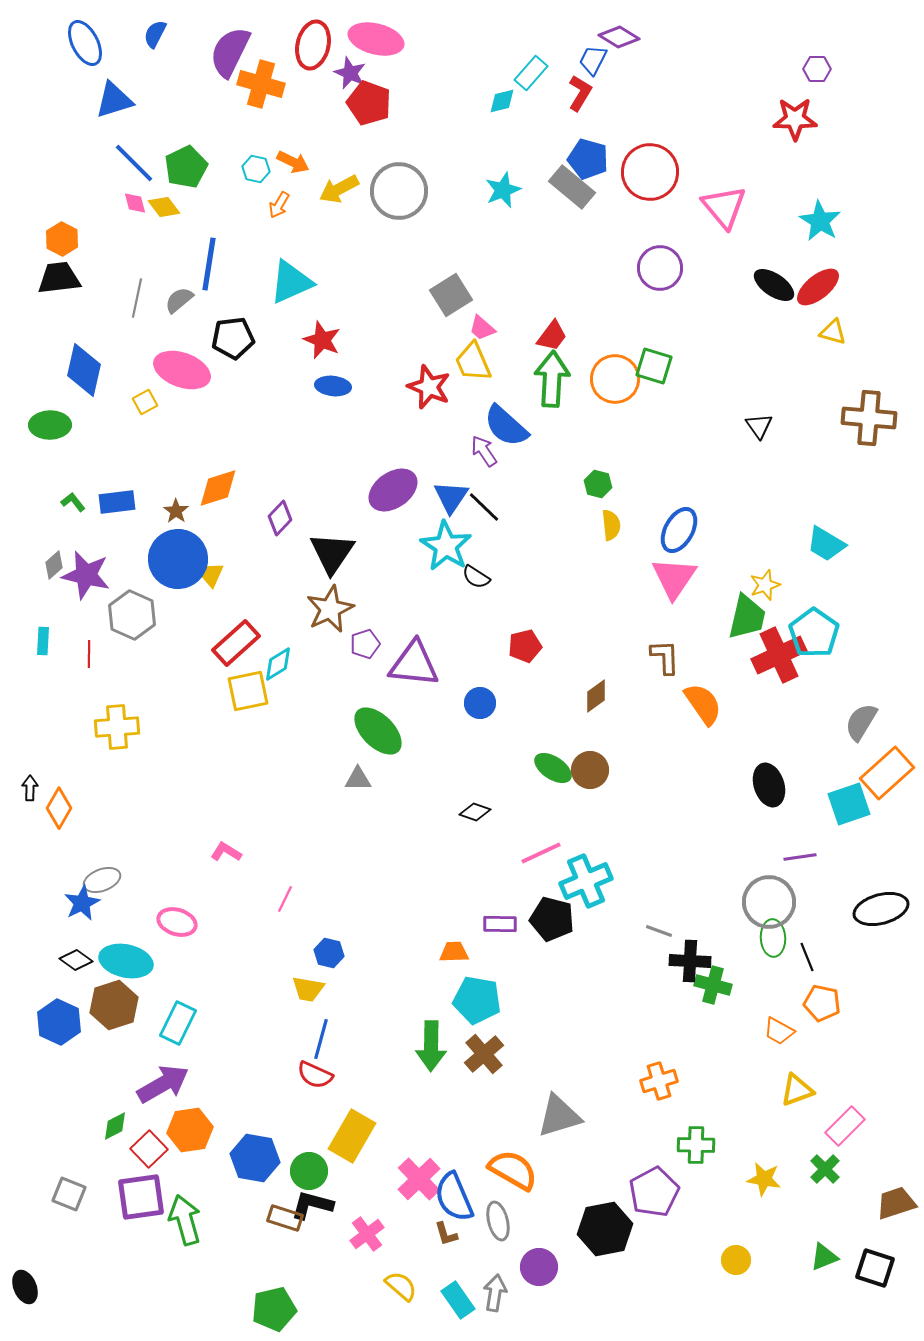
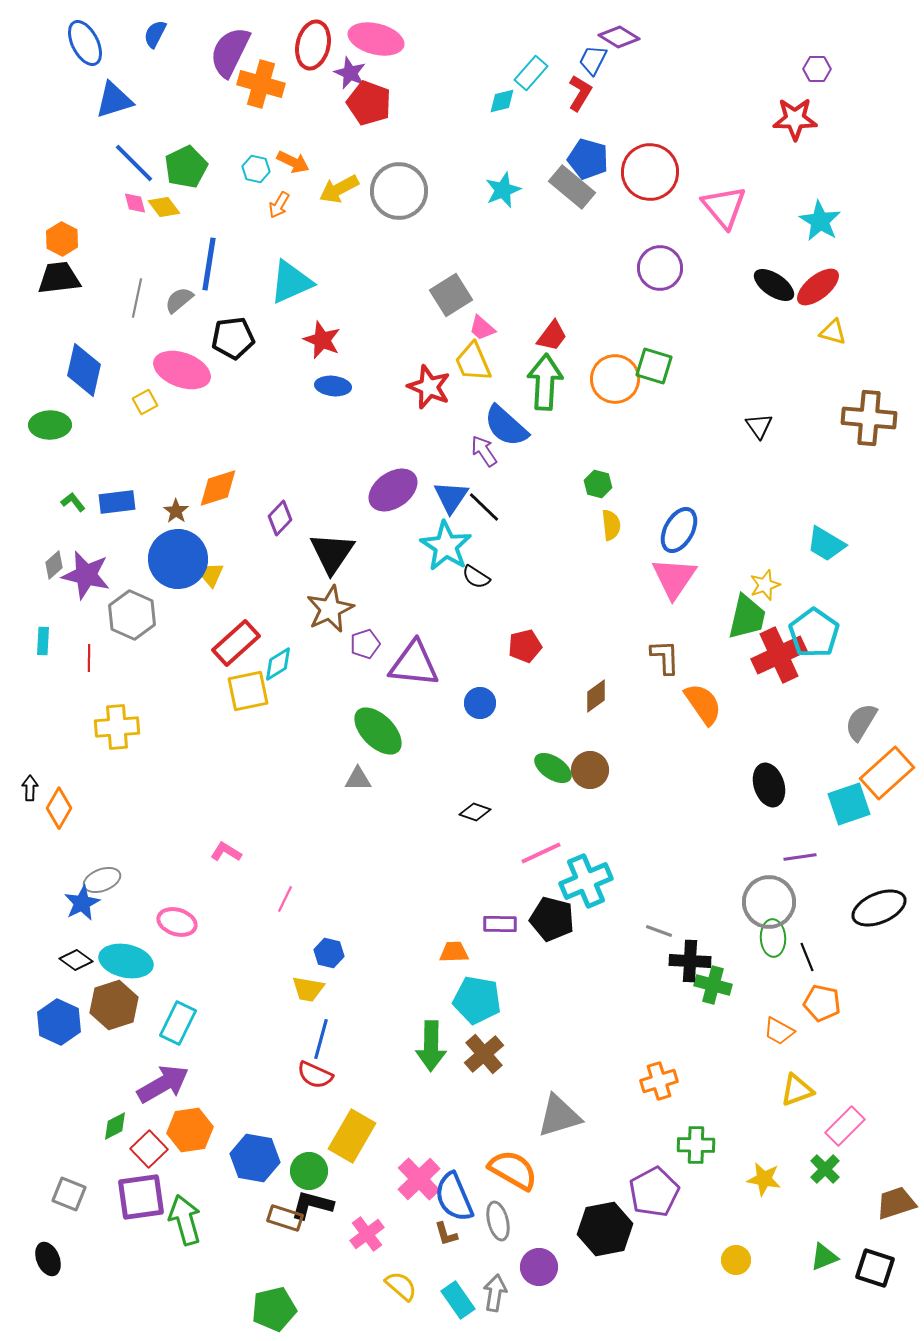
green arrow at (552, 379): moved 7 px left, 3 px down
red line at (89, 654): moved 4 px down
black ellipse at (881, 909): moved 2 px left, 1 px up; rotated 8 degrees counterclockwise
black ellipse at (25, 1287): moved 23 px right, 28 px up
